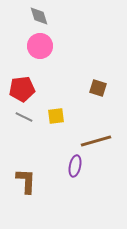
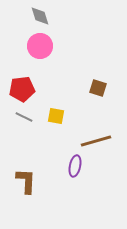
gray diamond: moved 1 px right
yellow square: rotated 18 degrees clockwise
